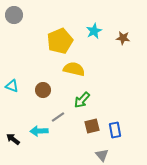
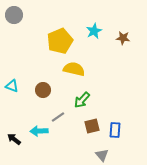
blue rectangle: rotated 14 degrees clockwise
black arrow: moved 1 px right
